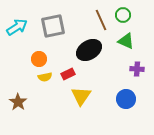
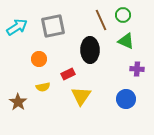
black ellipse: moved 1 px right; rotated 60 degrees counterclockwise
yellow semicircle: moved 2 px left, 10 px down
